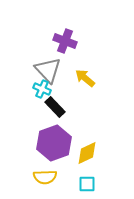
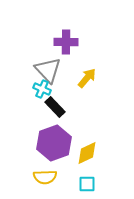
purple cross: moved 1 px right, 1 px down; rotated 20 degrees counterclockwise
yellow arrow: moved 2 px right; rotated 90 degrees clockwise
